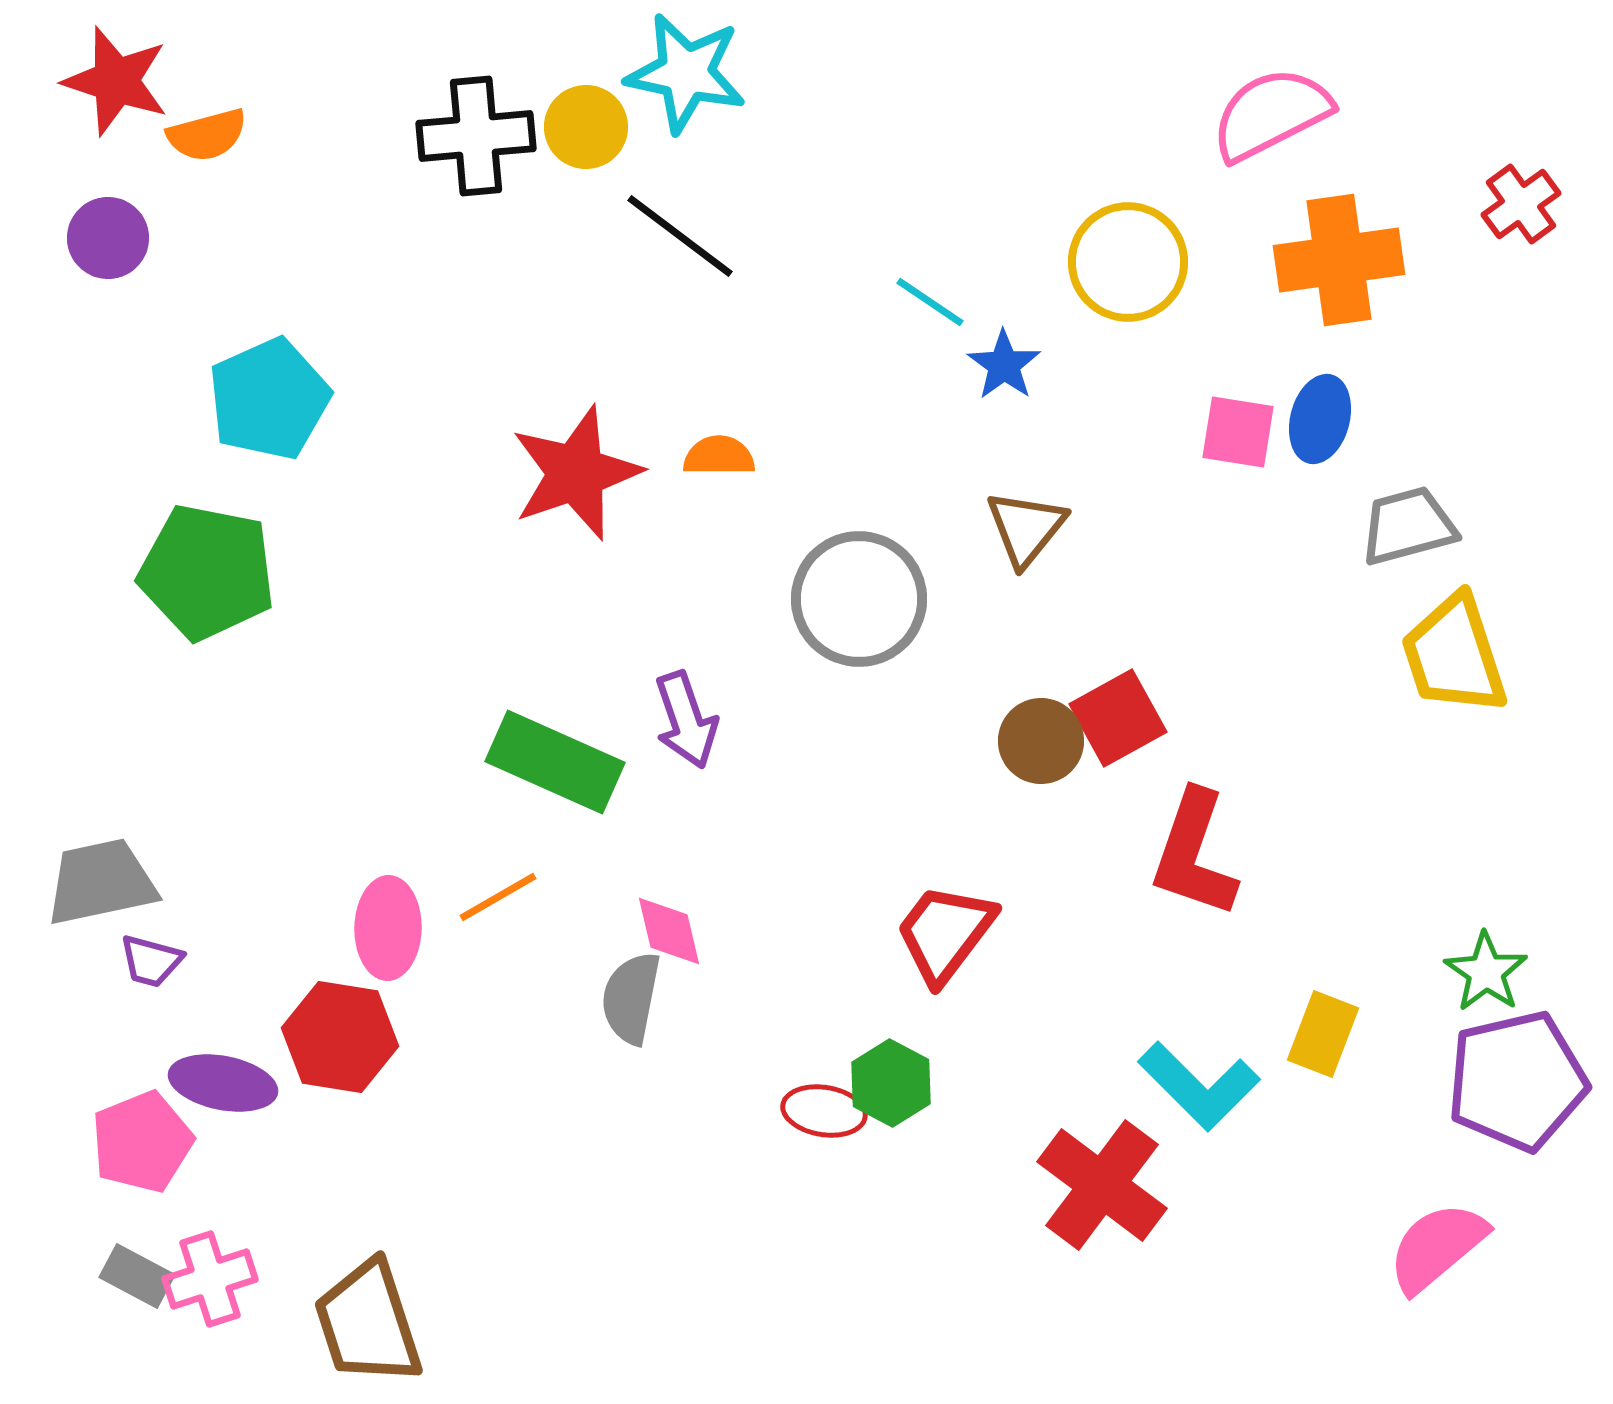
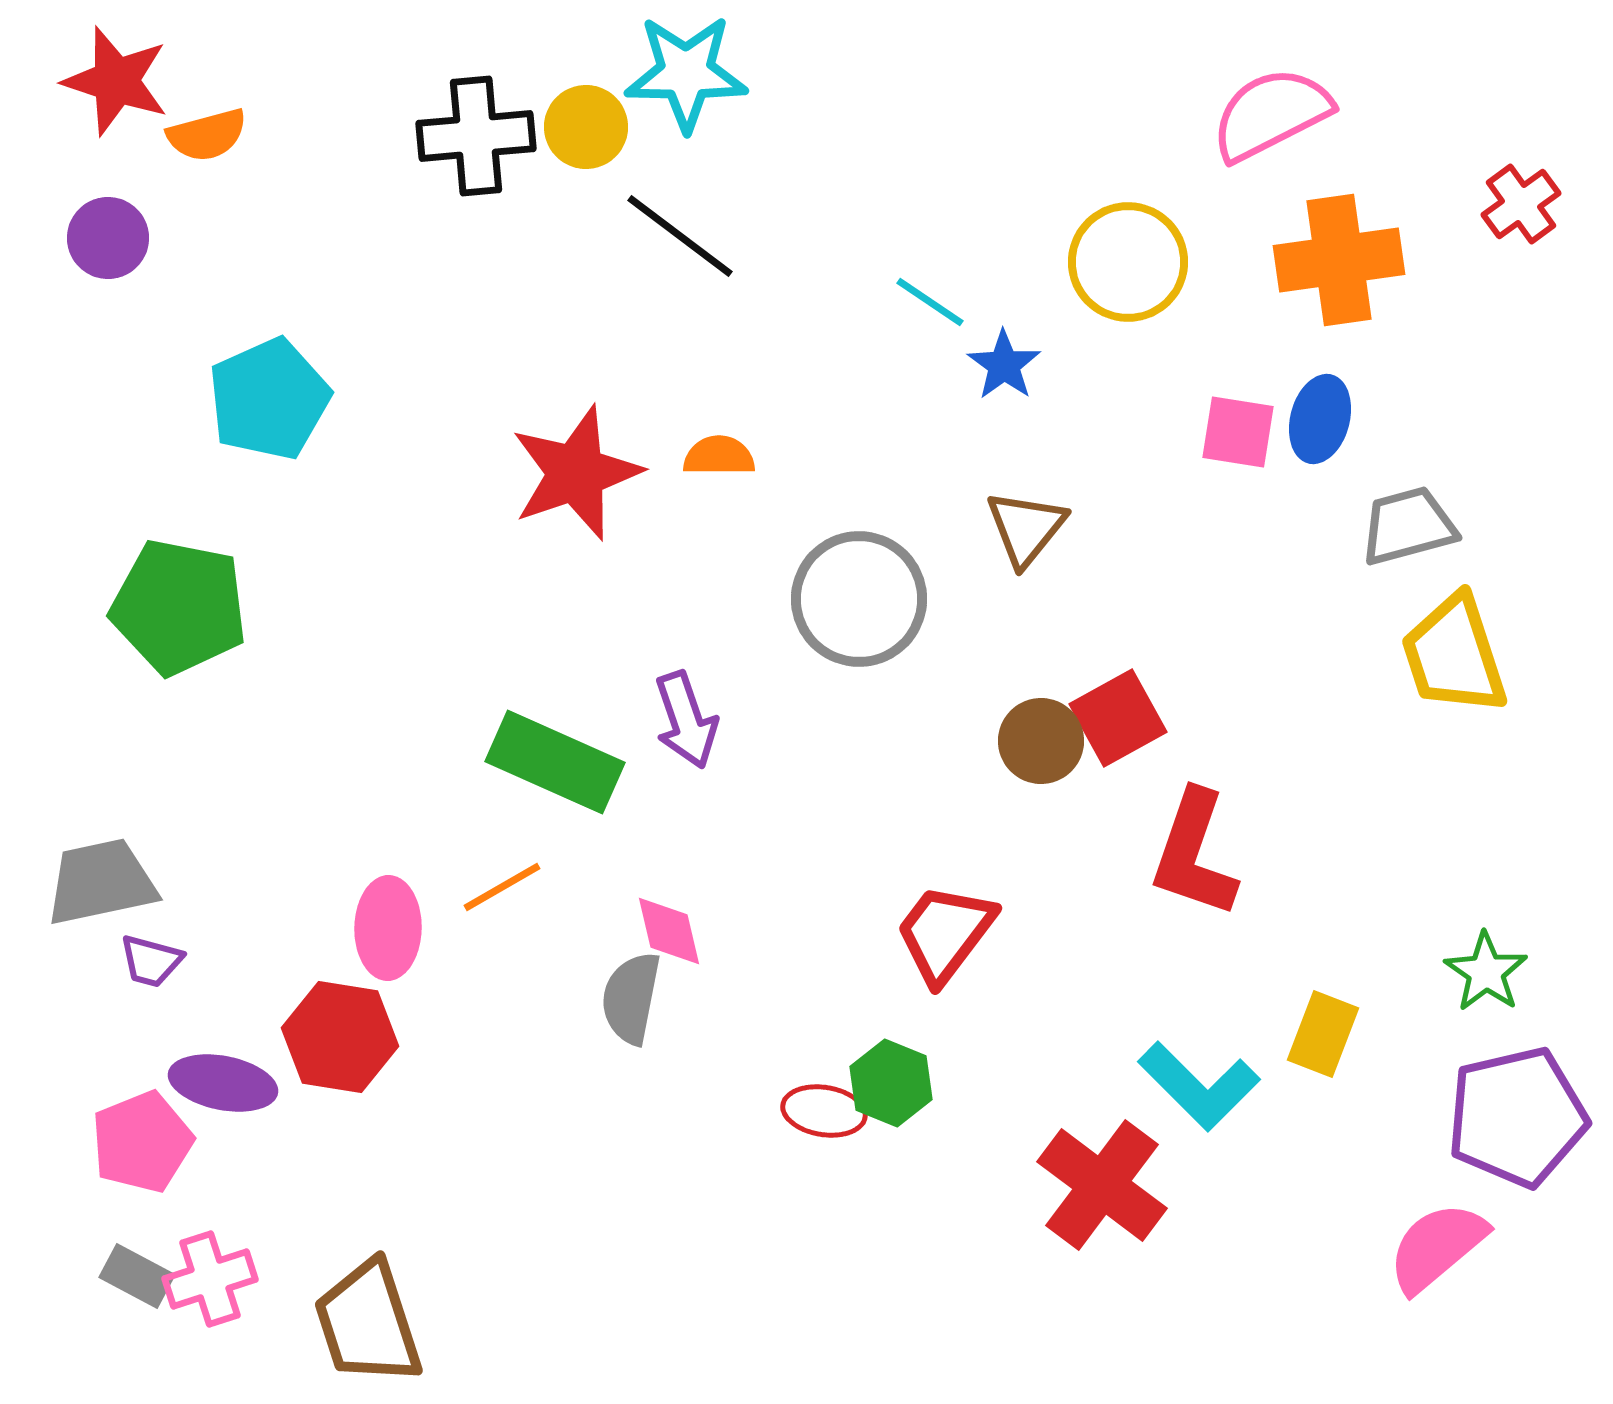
cyan star at (686, 73): rotated 11 degrees counterclockwise
green pentagon at (207, 572): moved 28 px left, 35 px down
orange line at (498, 897): moved 4 px right, 10 px up
purple pentagon at (1517, 1081): moved 36 px down
green hexagon at (891, 1083): rotated 6 degrees counterclockwise
